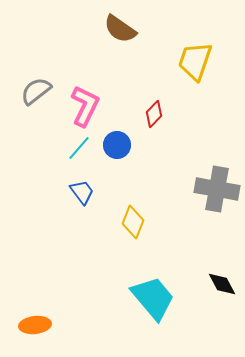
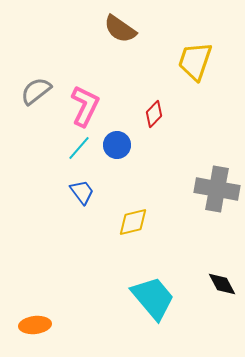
yellow diamond: rotated 56 degrees clockwise
